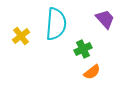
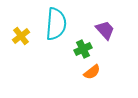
purple trapezoid: moved 11 px down
